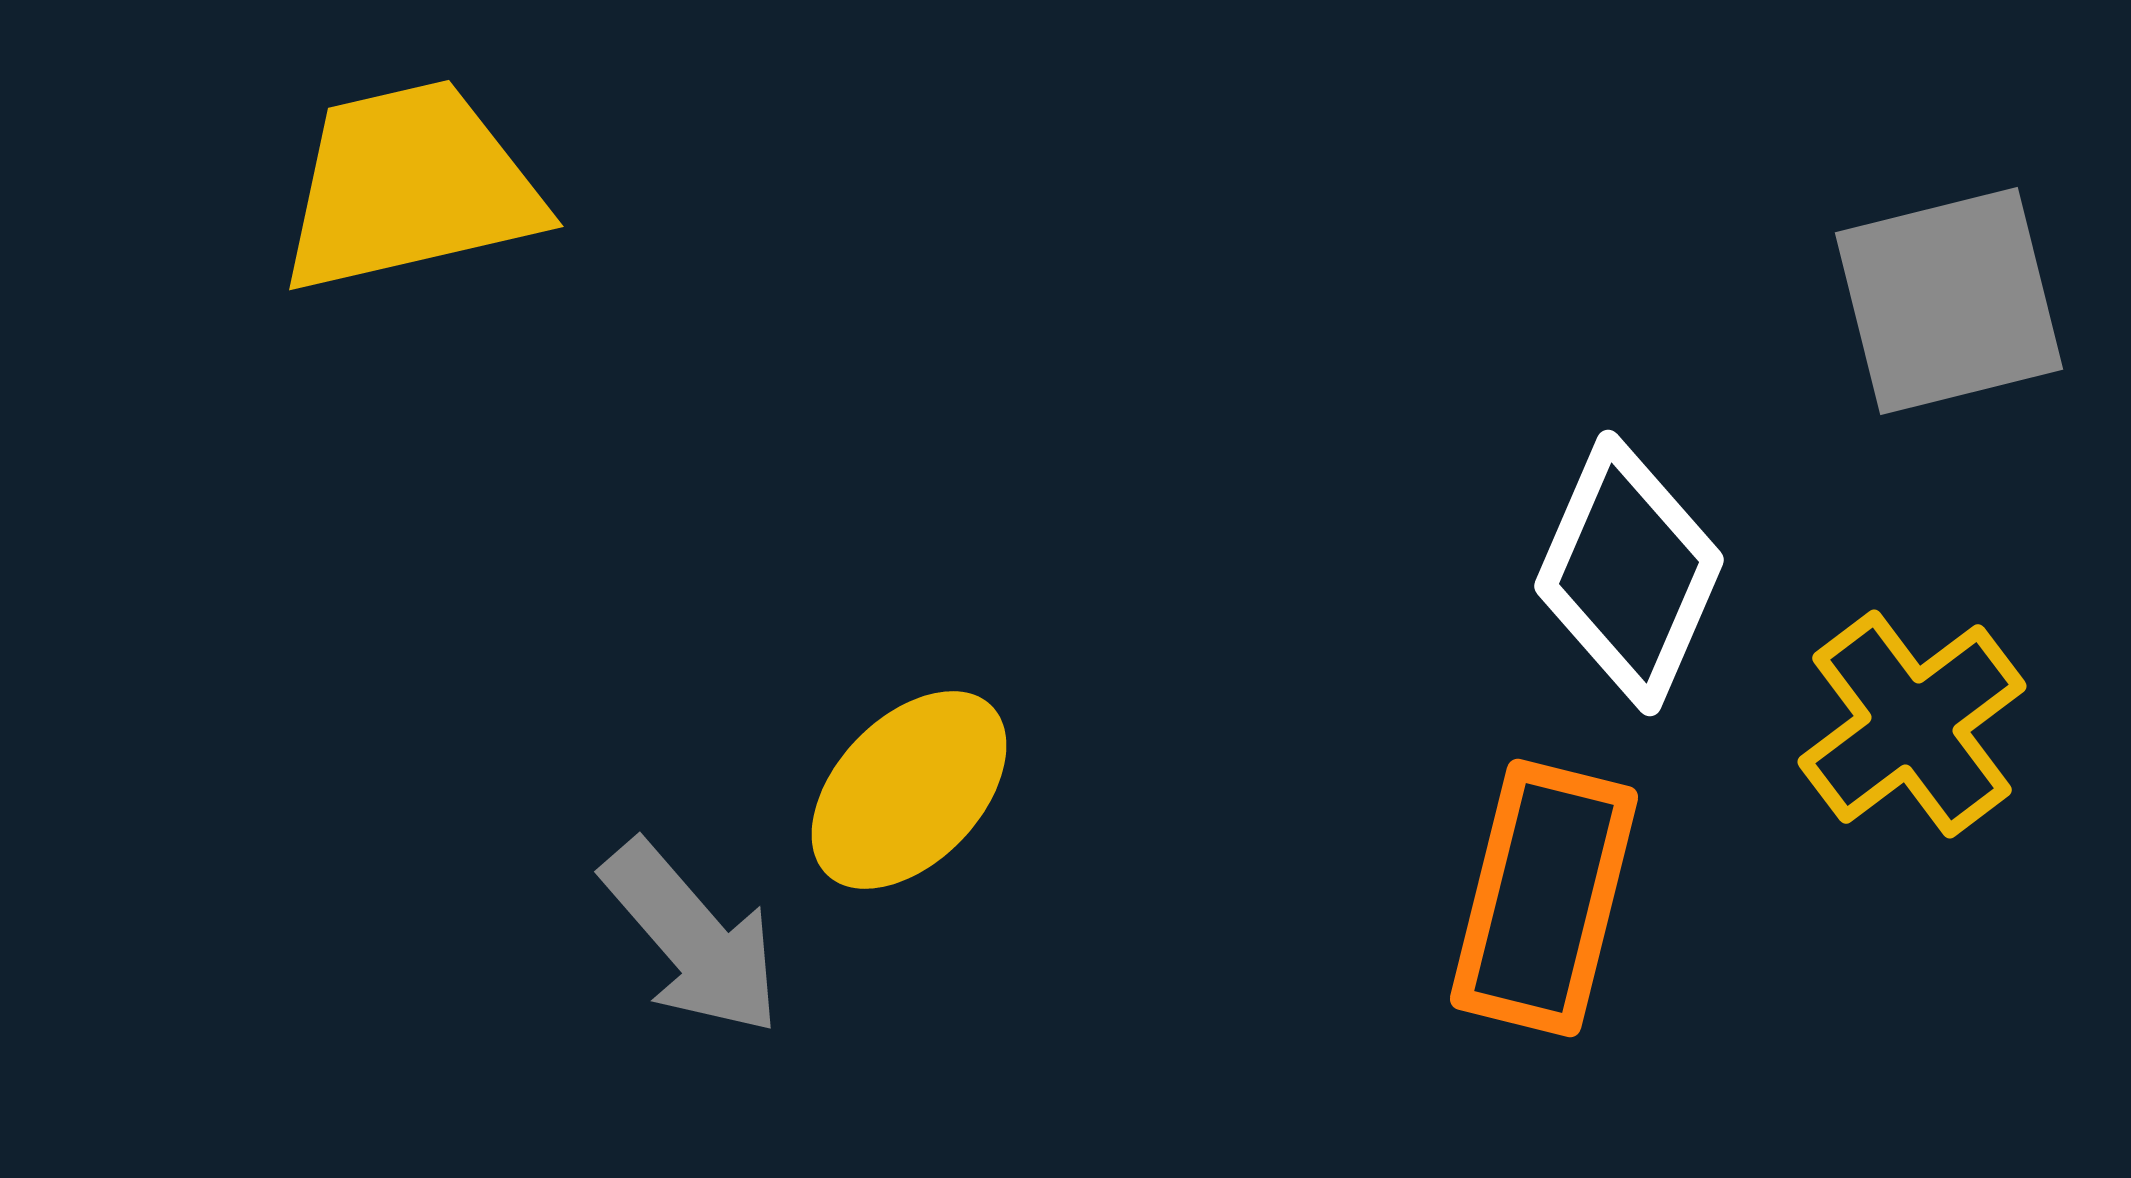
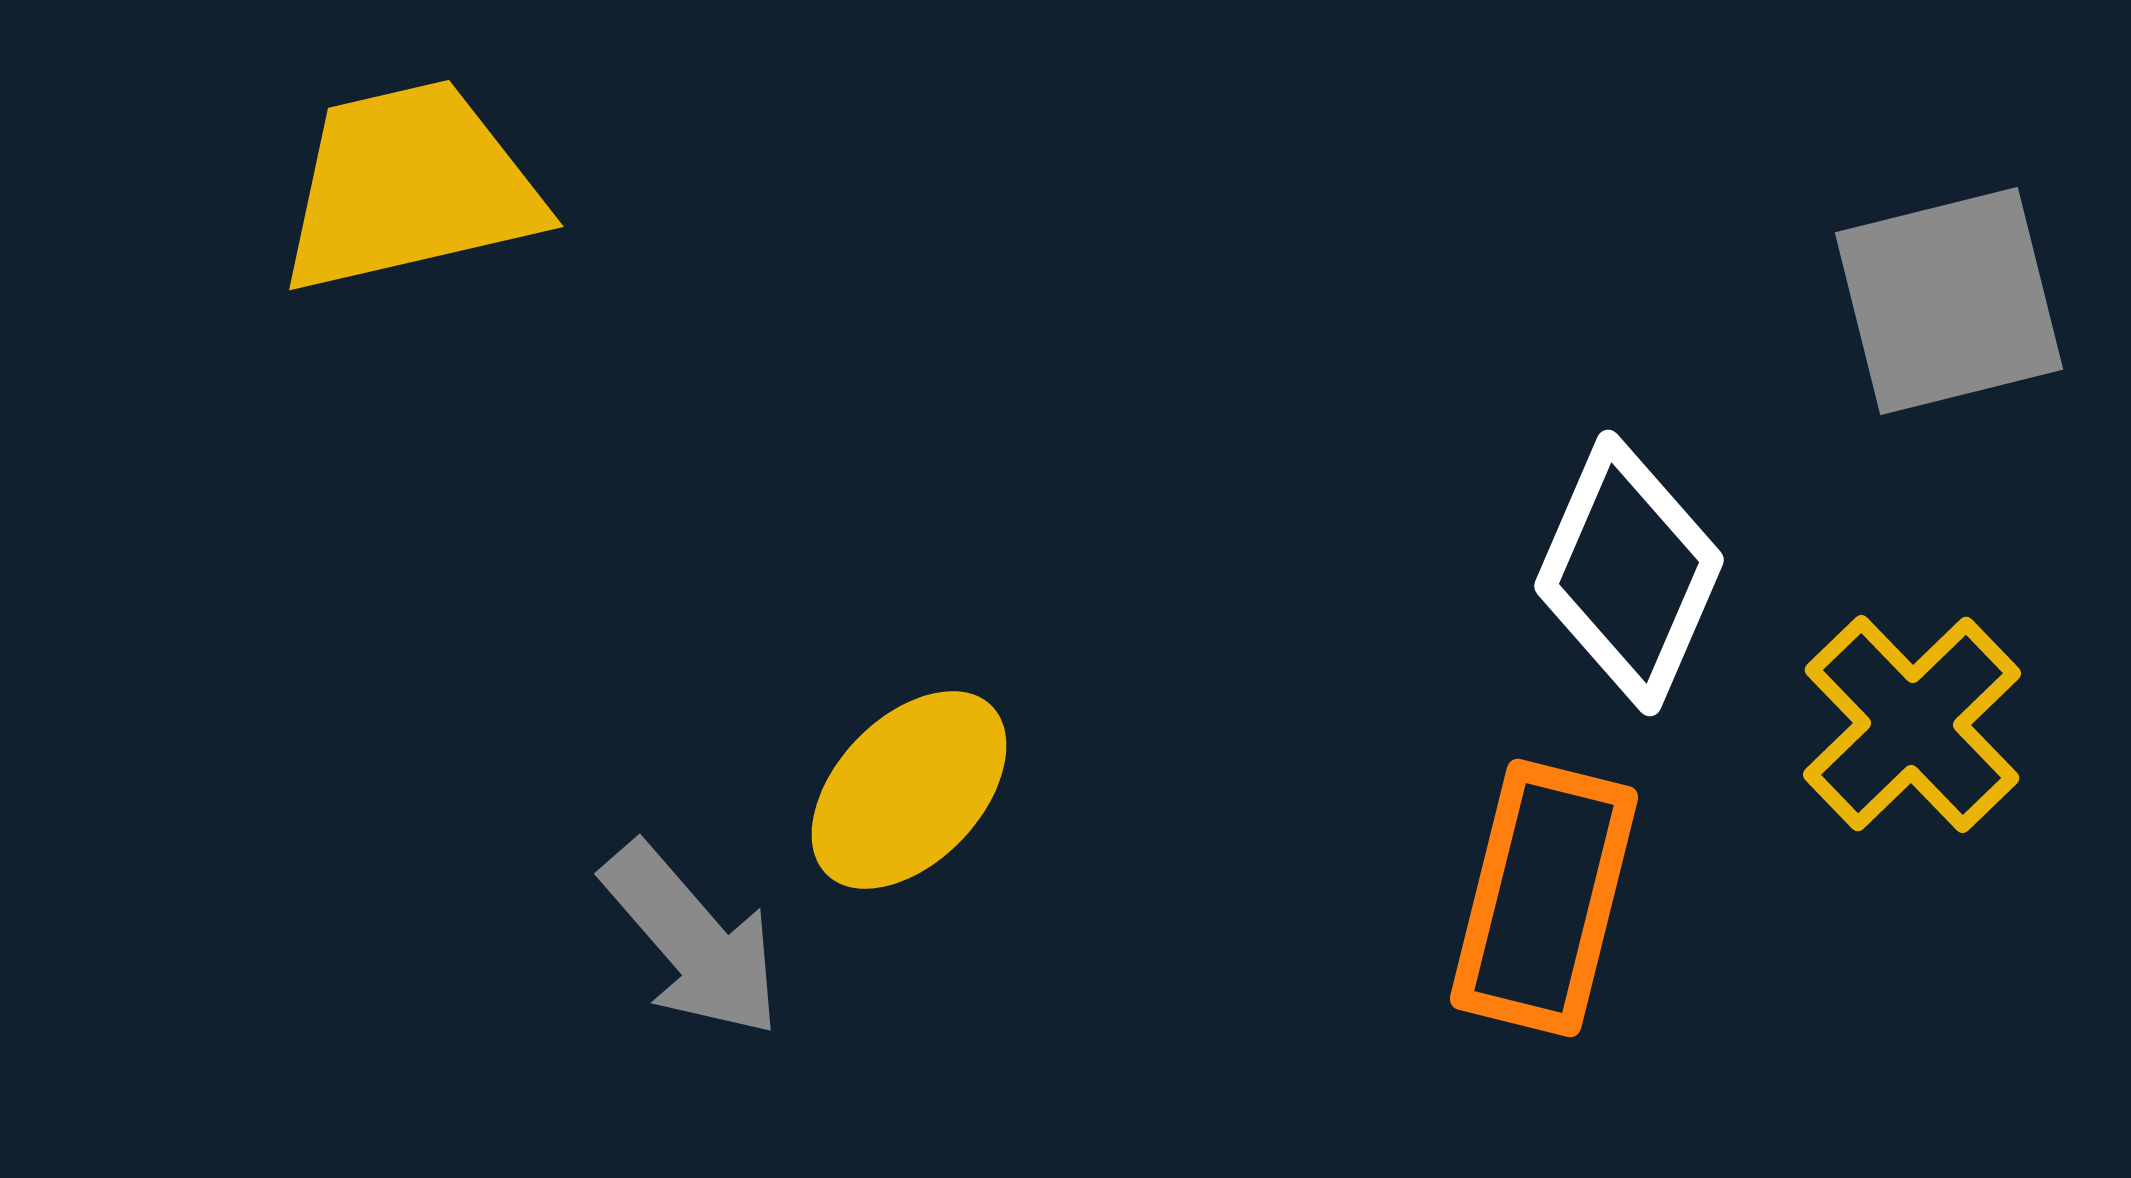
yellow cross: rotated 7 degrees counterclockwise
gray arrow: moved 2 px down
